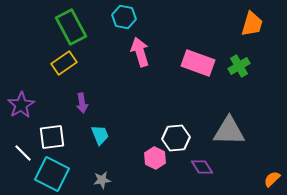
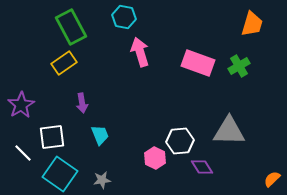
white hexagon: moved 4 px right, 3 px down
cyan square: moved 8 px right; rotated 8 degrees clockwise
